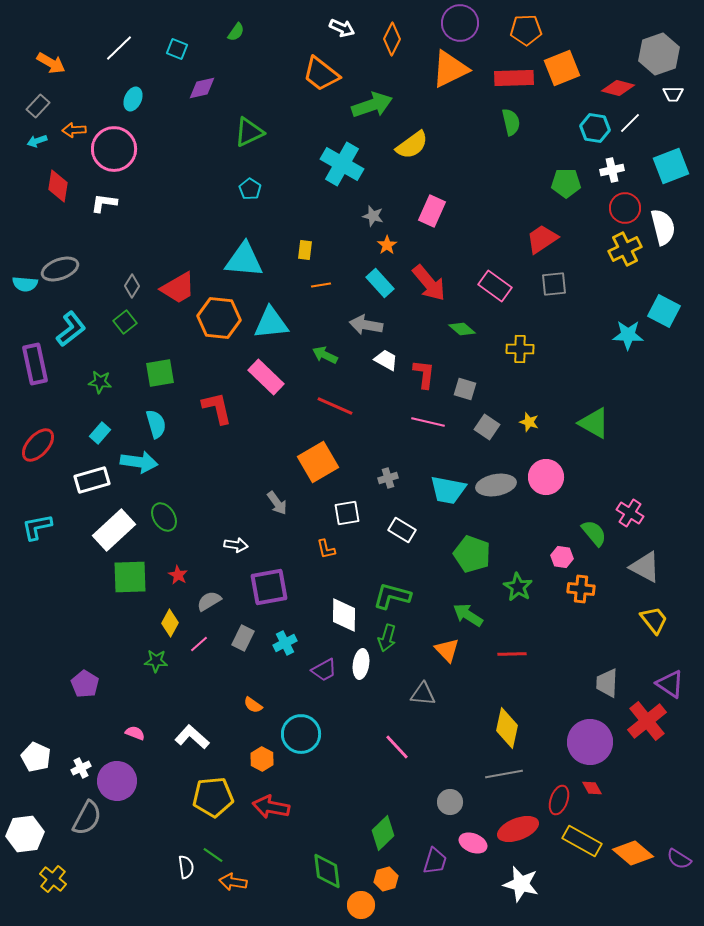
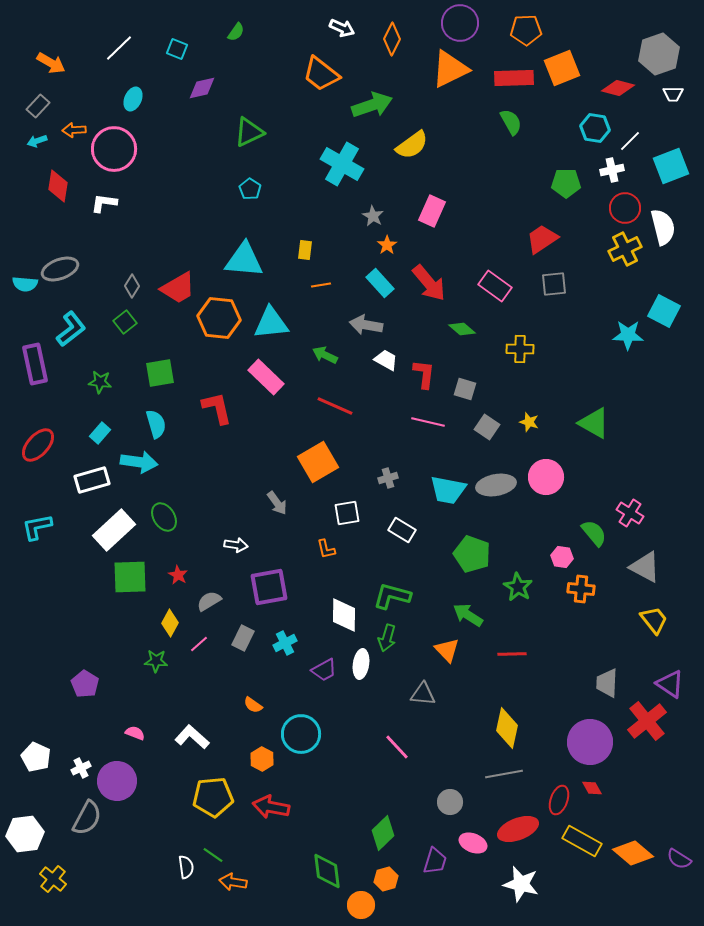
green semicircle at (511, 122): rotated 16 degrees counterclockwise
white line at (630, 123): moved 18 px down
gray star at (373, 216): rotated 15 degrees clockwise
